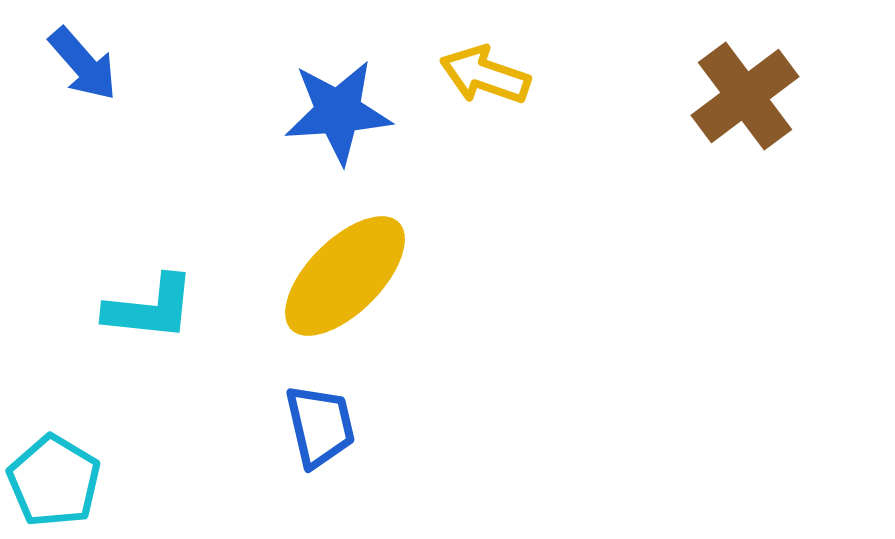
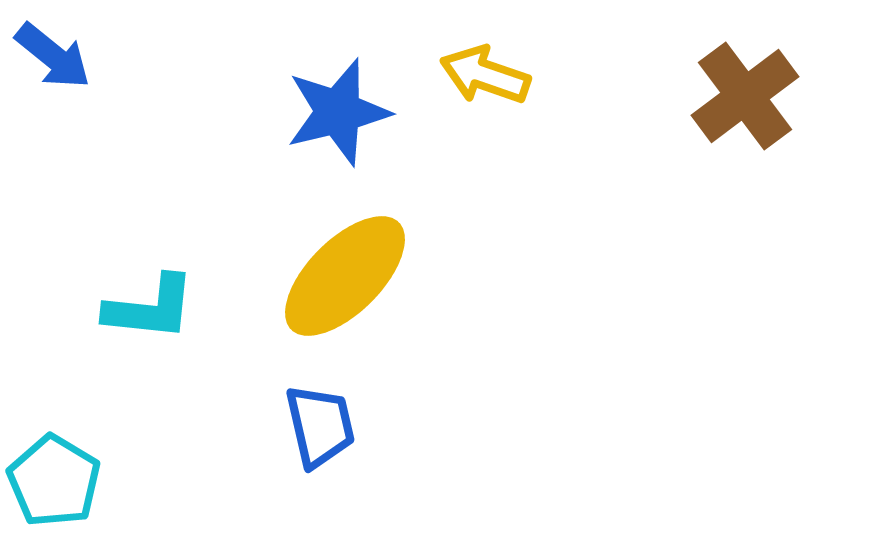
blue arrow: moved 30 px left, 8 px up; rotated 10 degrees counterclockwise
blue star: rotated 10 degrees counterclockwise
